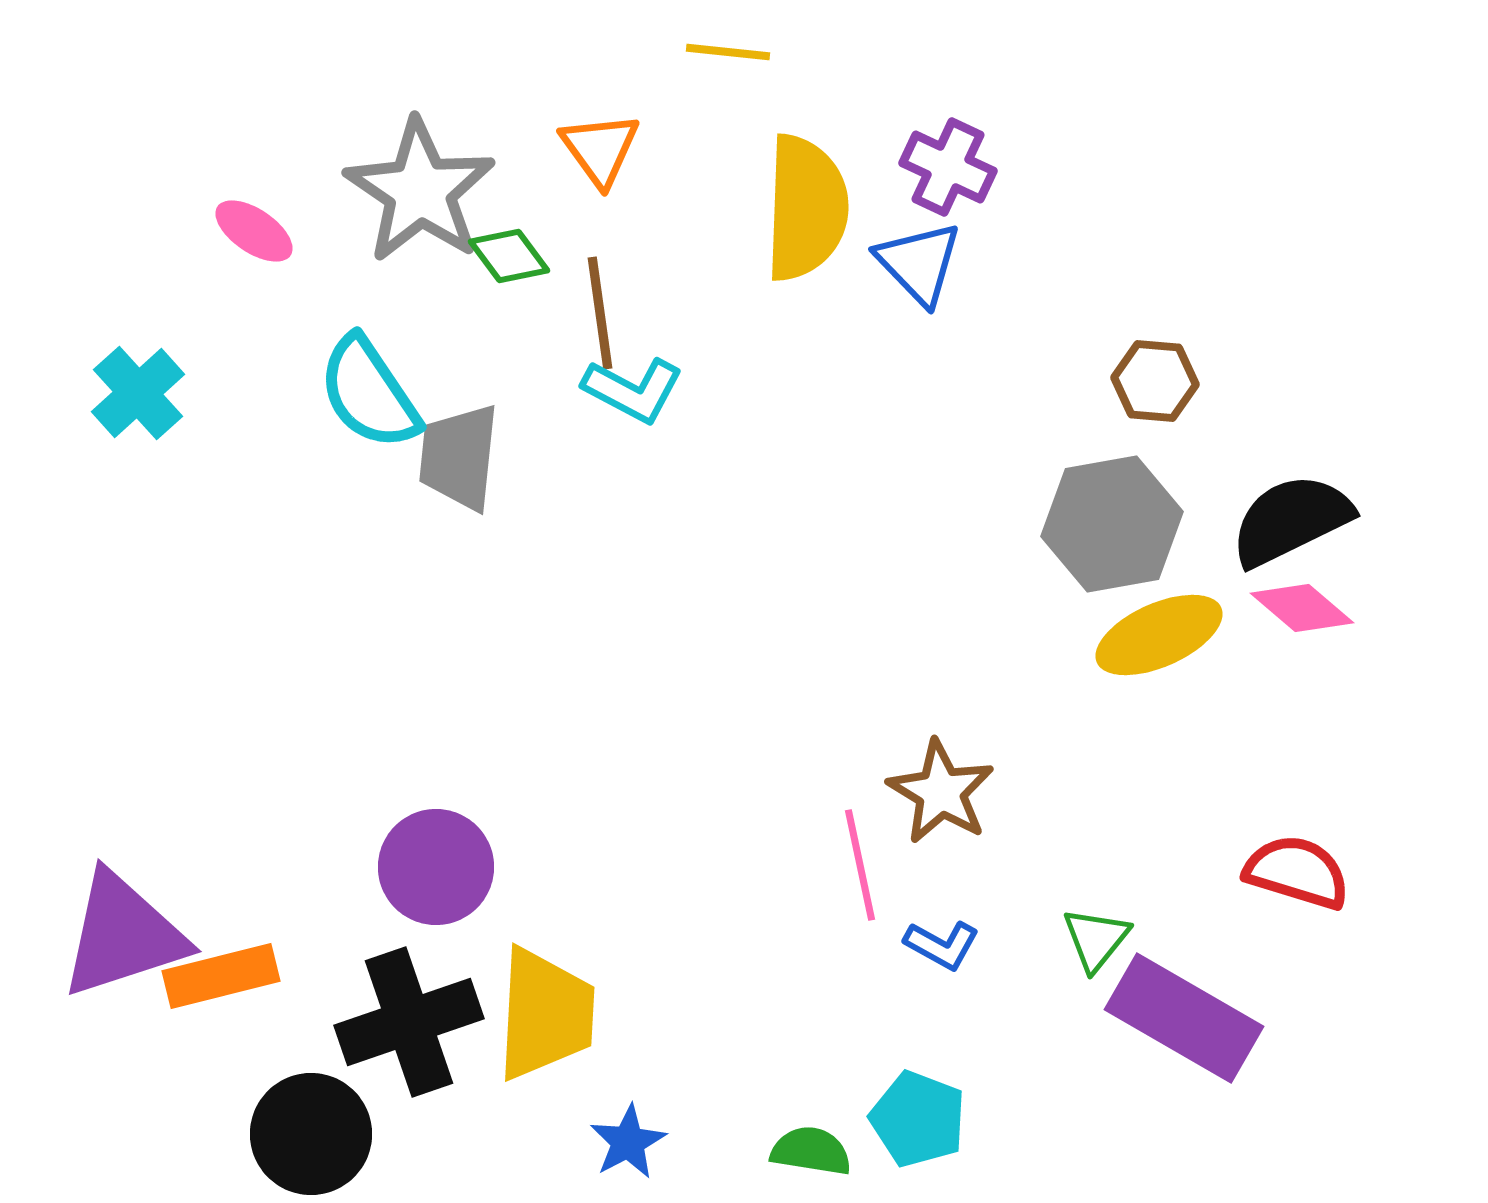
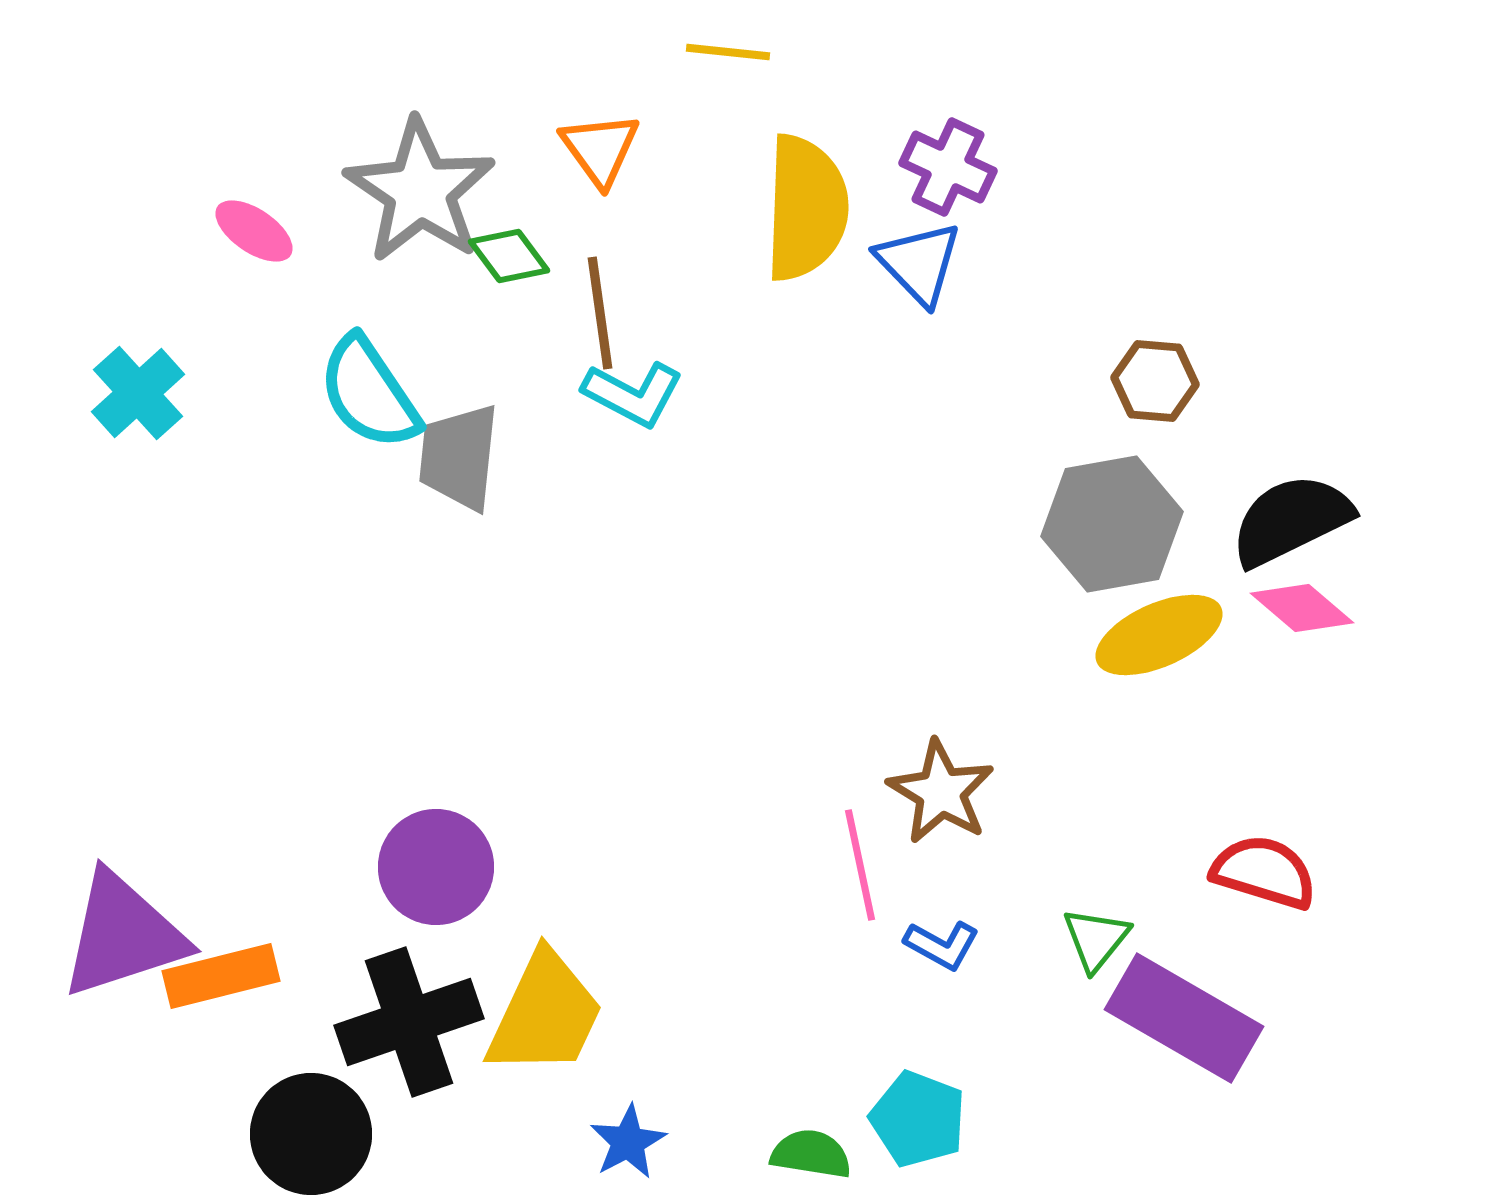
cyan L-shape: moved 4 px down
red semicircle: moved 33 px left
yellow trapezoid: rotated 22 degrees clockwise
green semicircle: moved 3 px down
